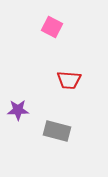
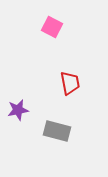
red trapezoid: moved 1 px right, 3 px down; rotated 105 degrees counterclockwise
purple star: rotated 10 degrees counterclockwise
